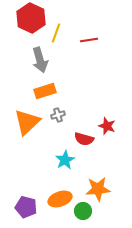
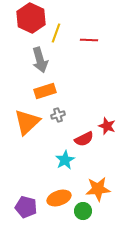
red line: rotated 12 degrees clockwise
red semicircle: rotated 42 degrees counterclockwise
orange ellipse: moved 1 px left, 1 px up
